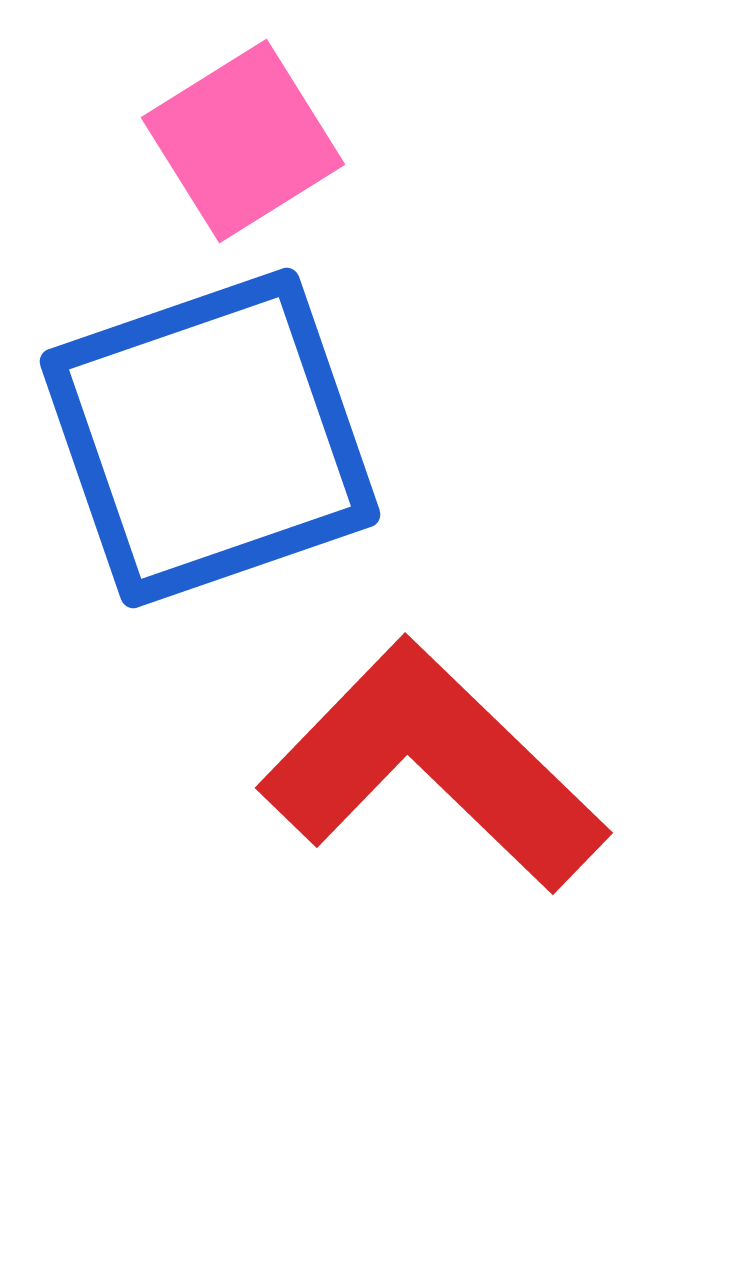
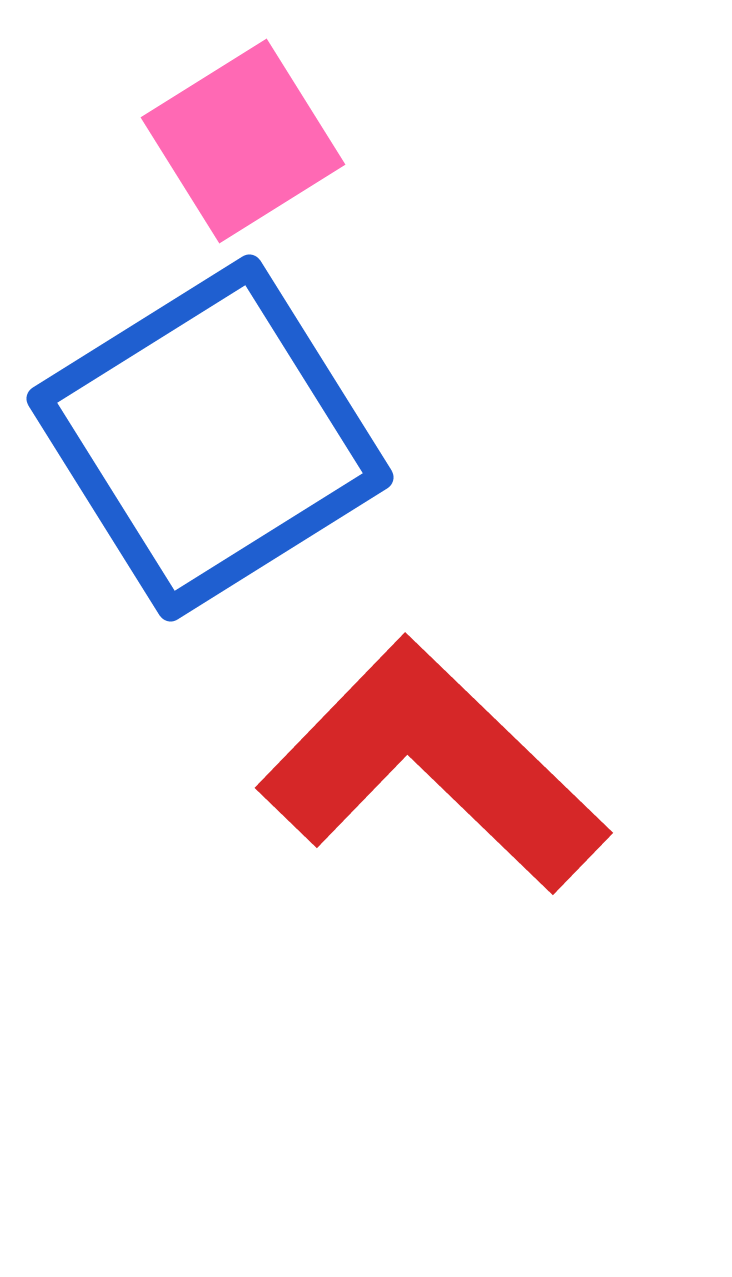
blue square: rotated 13 degrees counterclockwise
